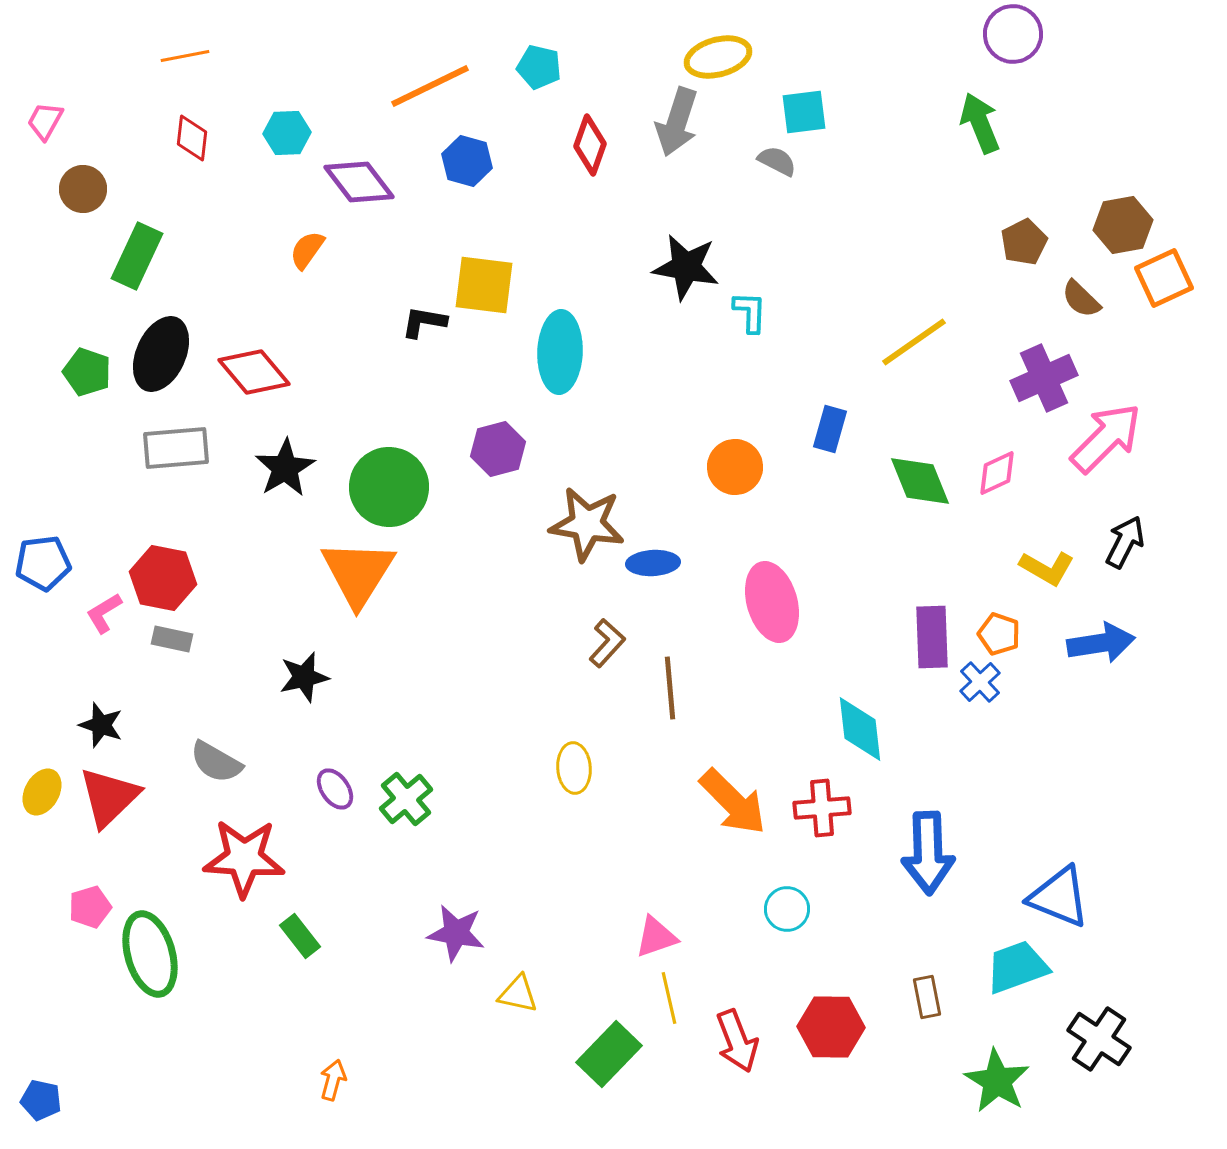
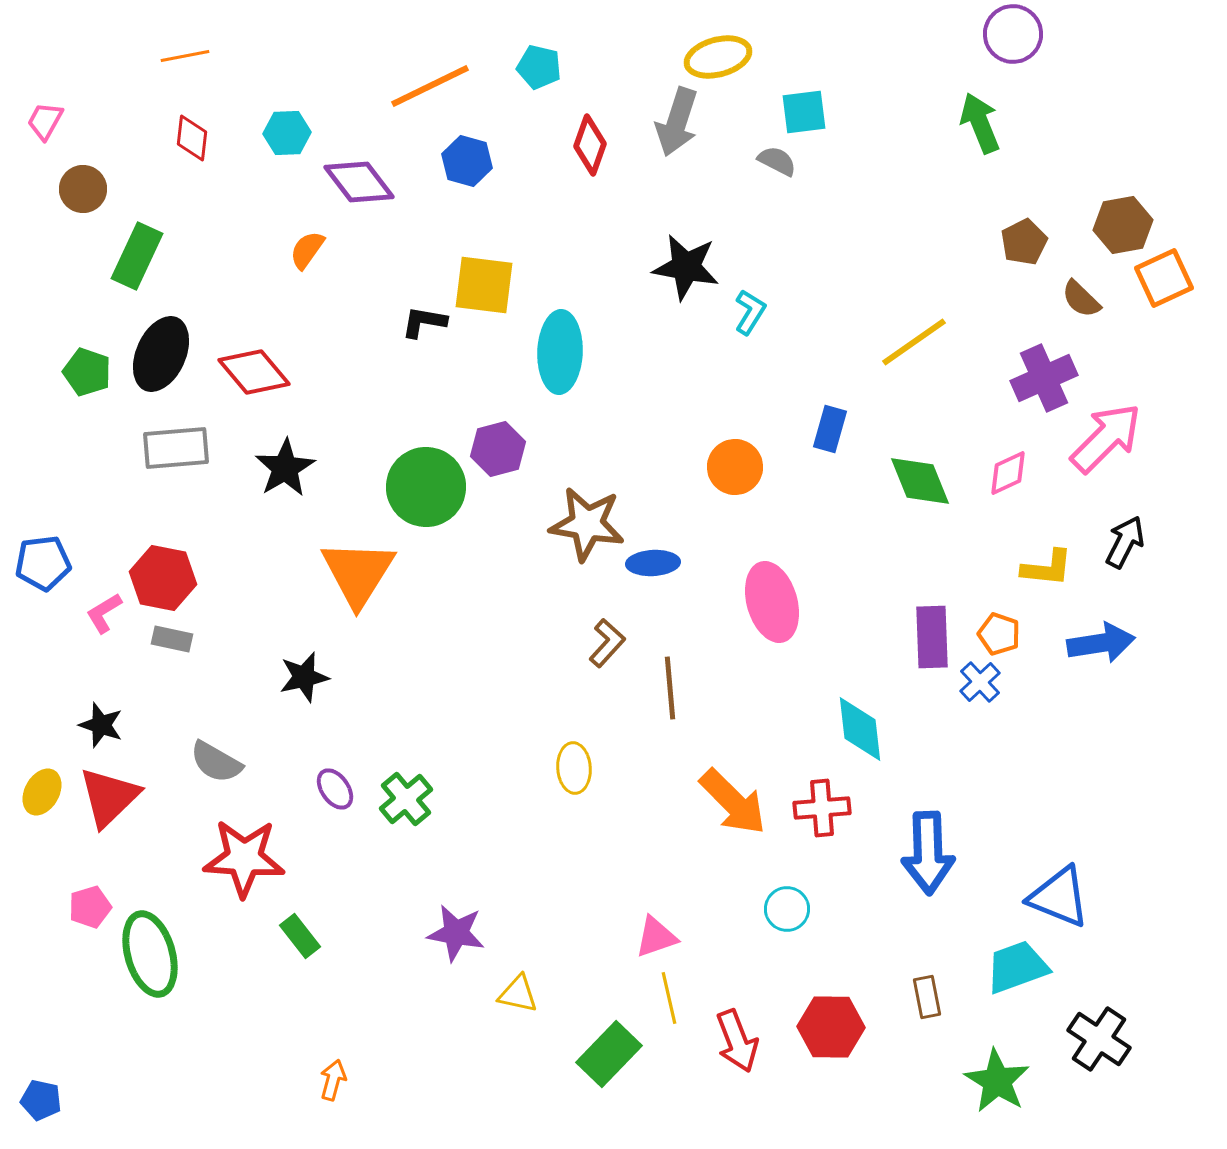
cyan L-shape at (750, 312): rotated 30 degrees clockwise
pink diamond at (997, 473): moved 11 px right
green circle at (389, 487): moved 37 px right
yellow L-shape at (1047, 568): rotated 24 degrees counterclockwise
